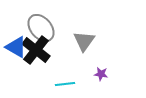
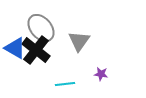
gray triangle: moved 5 px left
blue triangle: moved 1 px left, 1 px down
